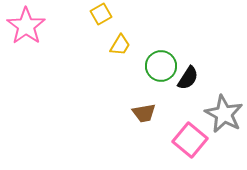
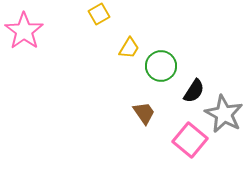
yellow square: moved 2 px left
pink star: moved 2 px left, 5 px down
yellow trapezoid: moved 9 px right, 3 px down
black semicircle: moved 6 px right, 13 px down
brown trapezoid: rotated 115 degrees counterclockwise
